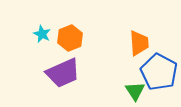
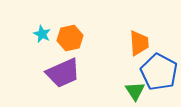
orange hexagon: rotated 10 degrees clockwise
